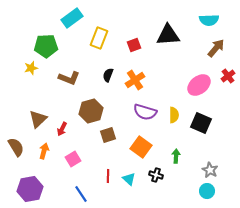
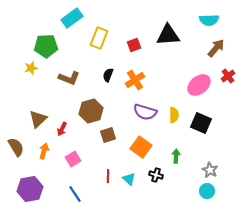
blue line: moved 6 px left
